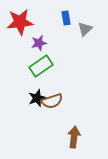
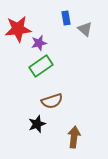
red star: moved 2 px left, 7 px down
gray triangle: rotated 35 degrees counterclockwise
black star: moved 26 px down
